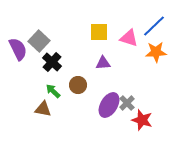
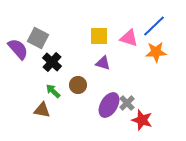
yellow square: moved 4 px down
gray square: moved 1 px left, 3 px up; rotated 15 degrees counterclockwise
purple semicircle: rotated 15 degrees counterclockwise
purple triangle: rotated 21 degrees clockwise
brown triangle: moved 1 px left, 1 px down
